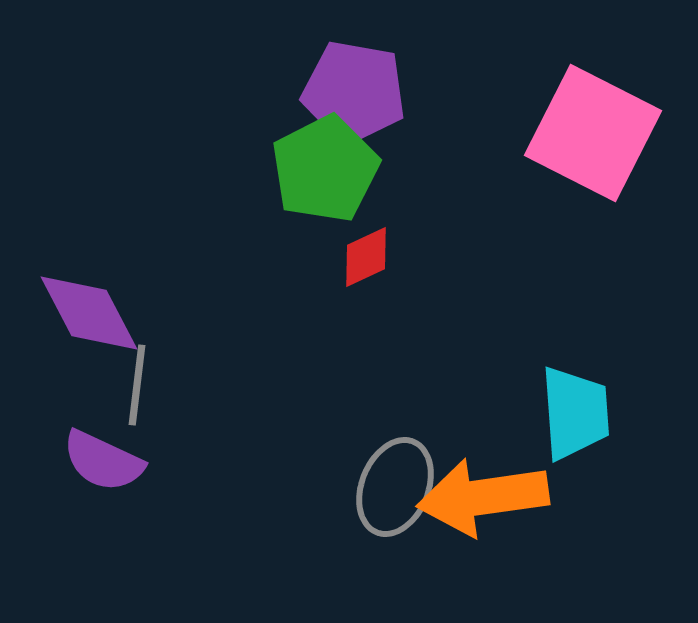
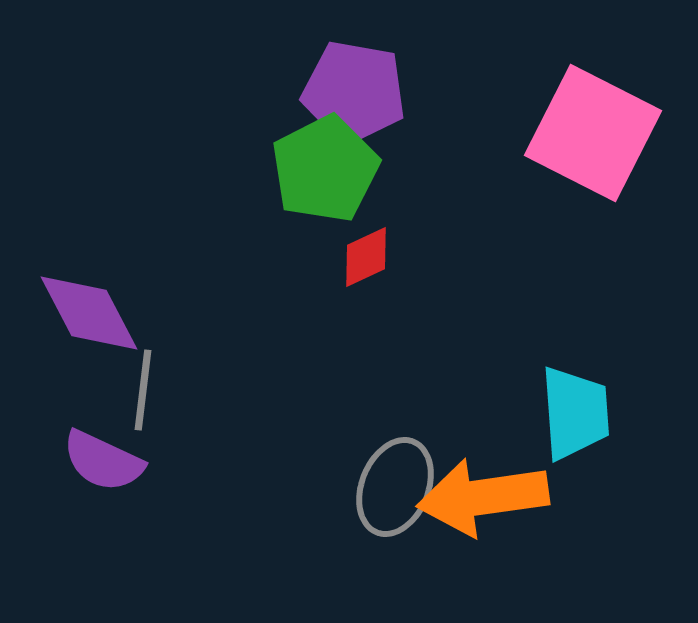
gray line: moved 6 px right, 5 px down
